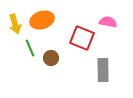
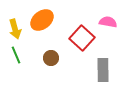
orange ellipse: rotated 20 degrees counterclockwise
yellow arrow: moved 5 px down
red square: rotated 20 degrees clockwise
green line: moved 14 px left, 7 px down
